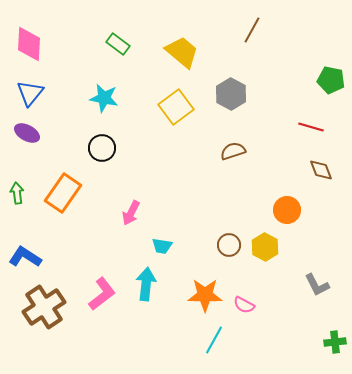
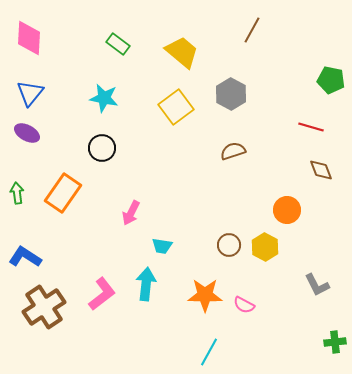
pink diamond: moved 6 px up
cyan line: moved 5 px left, 12 px down
